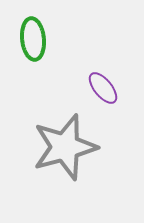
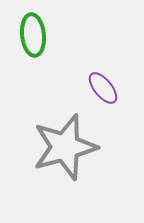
green ellipse: moved 4 px up
